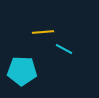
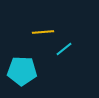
cyan line: rotated 66 degrees counterclockwise
